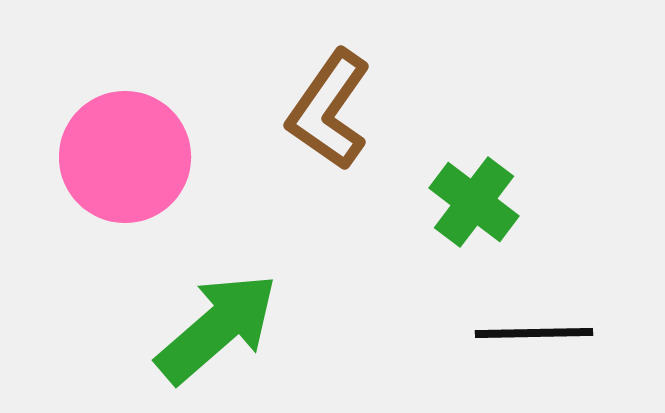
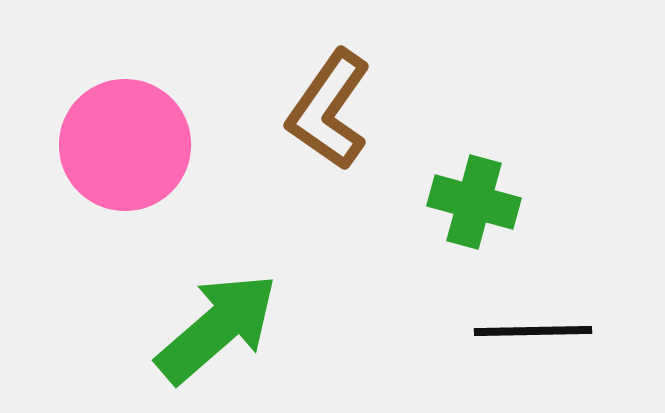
pink circle: moved 12 px up
green cross: rotated 22 degrees counterclockwise
black line: moved 1 px left, 2 px up
